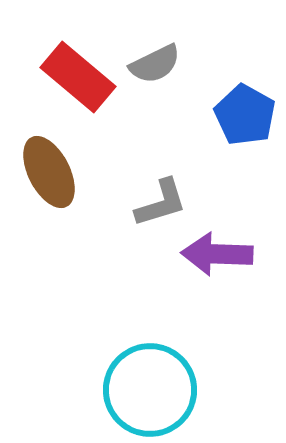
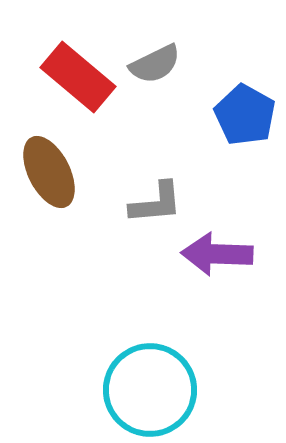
gray L-shape: moved 5 px left; rotated 12 degrees clockwise
